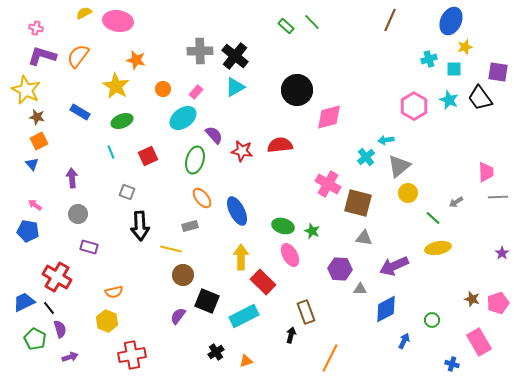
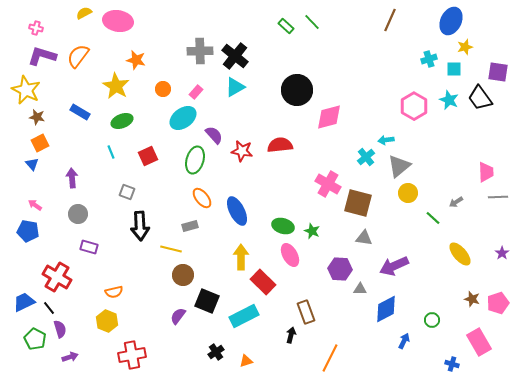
orange square at (39, 141): moved 1 px right, 2 px down
yellow ellipse at (438, 248): moved 22 px right, 6 px down; rotated 60 degrees clockwise
